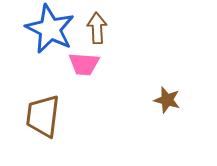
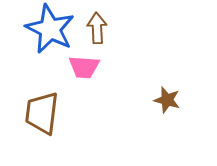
pink trapezoid: moved 3 px down
brown trapezoid: moved 1 px left, 3 px up
